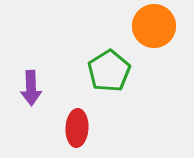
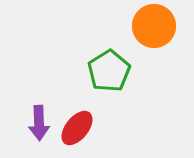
purple arrow: moved 8 px right, 35 px down
red ellipse: rotated 36 degrees clockwise
